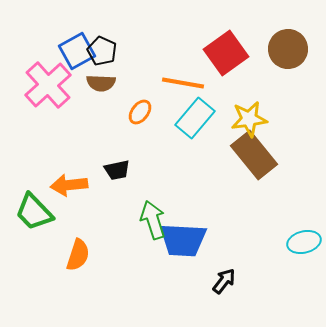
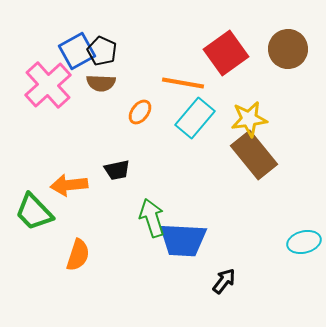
green arrow: moved 1 px left, 2 px up
